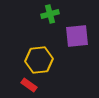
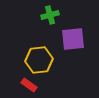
green cross: moved 1 px down
purple square: moved 4 px left, 3 px down
